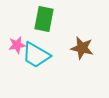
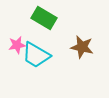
green rectangle: moved 1 px up; rotated 70 degrees counterclockwise
brown star: moved 1 px up
